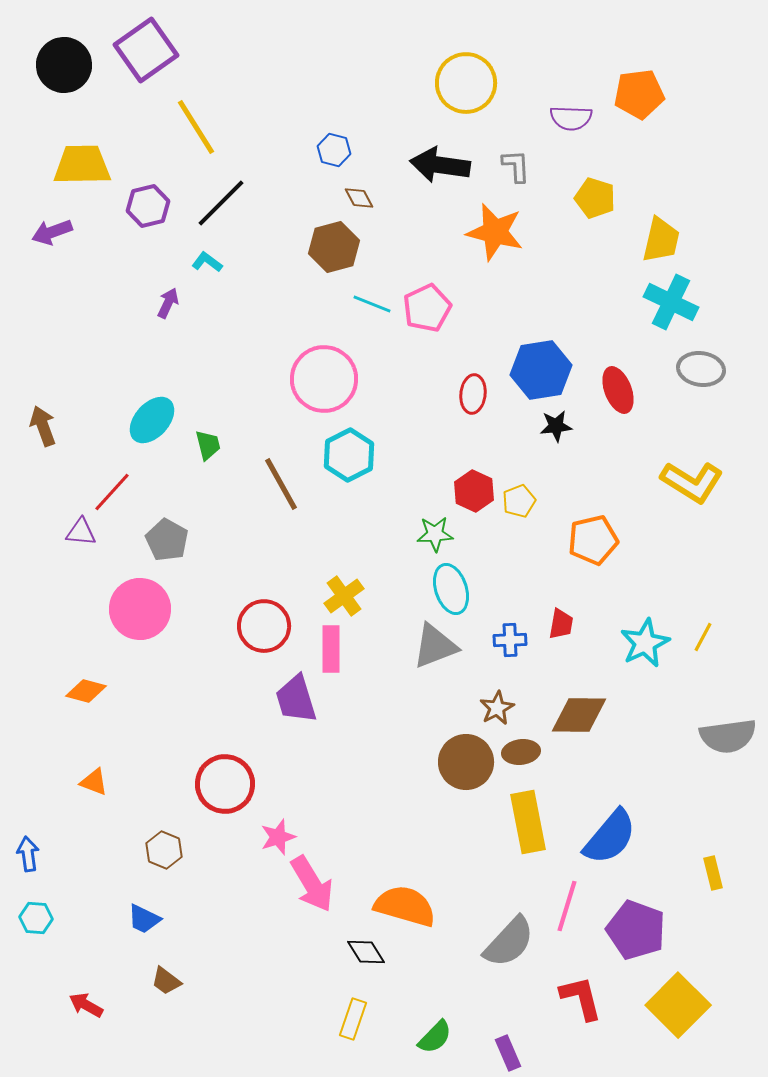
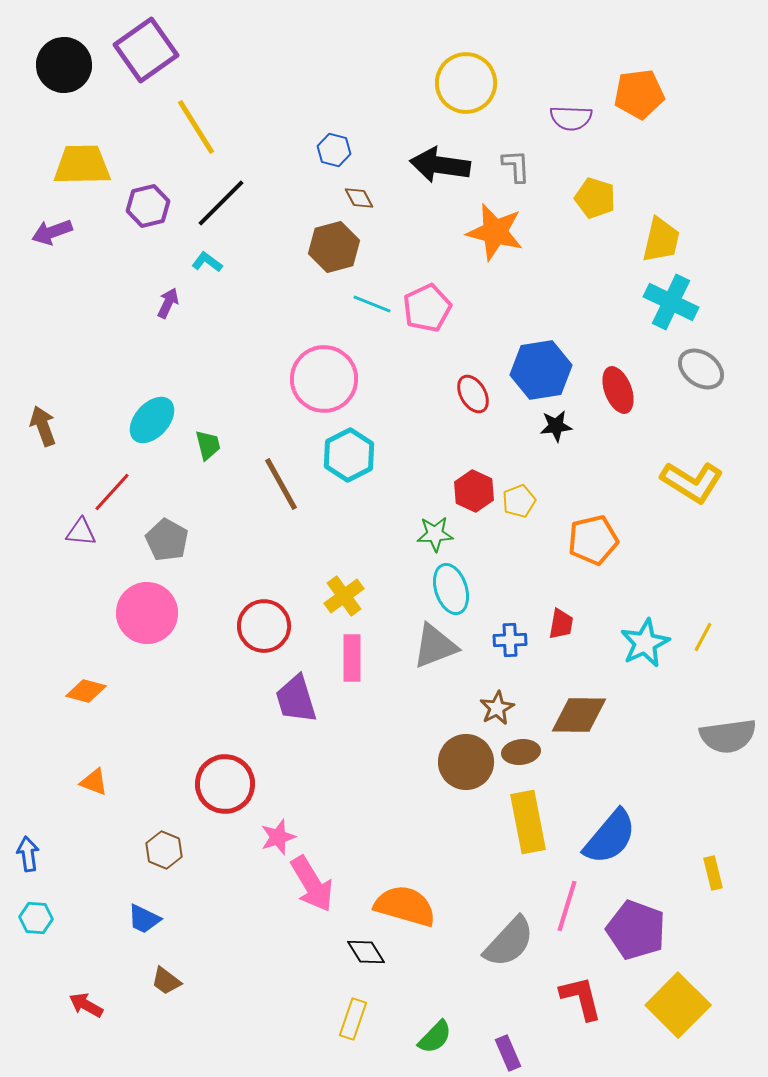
gray ellipse at (701, 369): rotated 27 degrees clockwise
red ellipse at (473, 394): rotated 36 degrees counterclockwise
pink circle at (140, 609): moved 7 px right, 4 px down
pink rectangle at (331, 649): moved 21 px right, 9 px down
